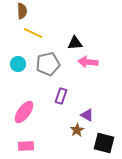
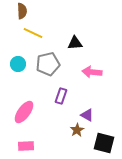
pink arrow: moved 4 px right, 10 px down
